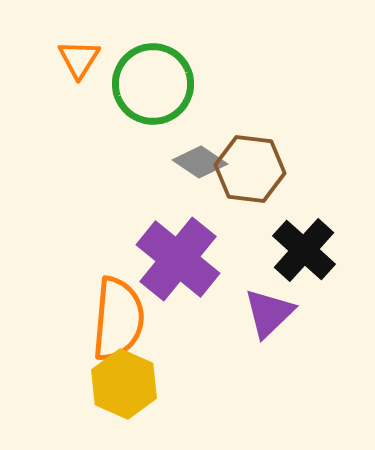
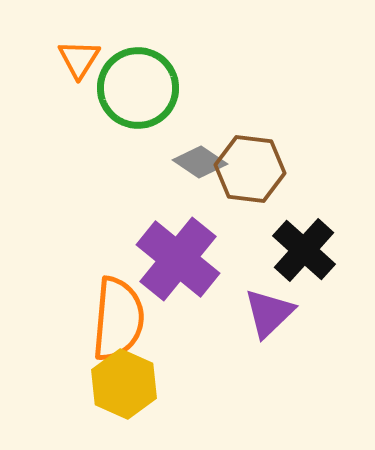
green circle: moved 15 px left, 4 px down
